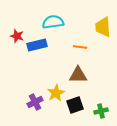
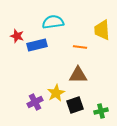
yellow trapezoid: moved 1 px left, 3 px down
